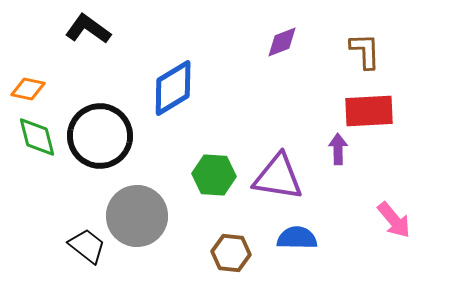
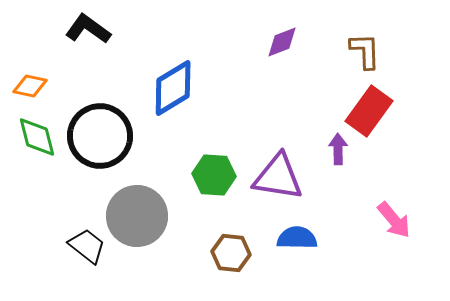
orange diamond: moved 2 px right, 3 px up
red rectangle: rotated 51 degrees counterclockwise
